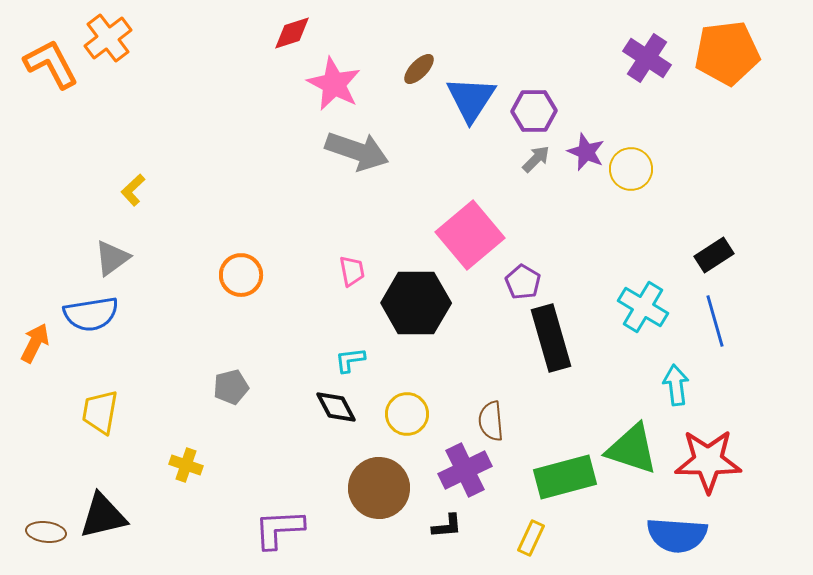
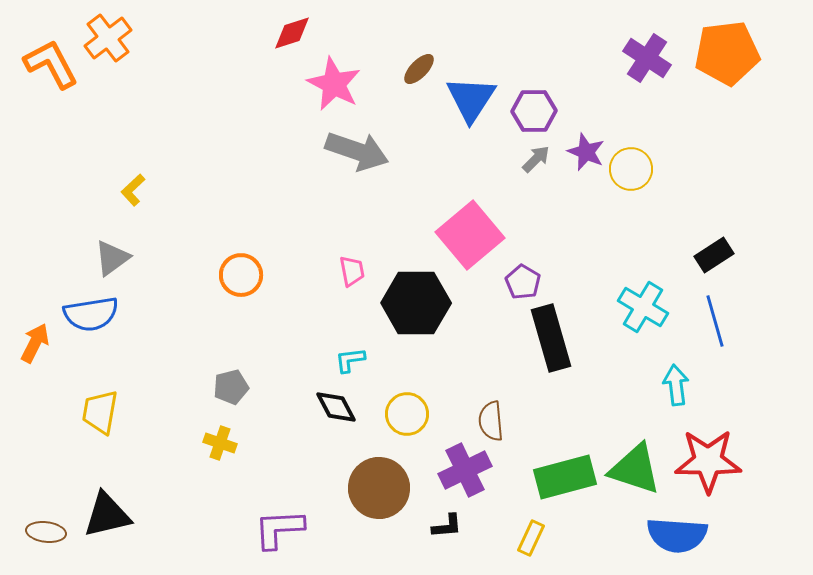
green triangle at (632, 449): moved 3 px right, 20 px down
yellow cross at (186, 465): moved 34 px right, 22 px up
black triangle at (103, 516): moved 4 px right, 1 px up
